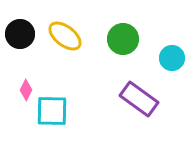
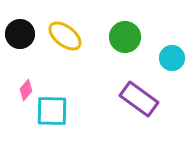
green circle: moved 2 px right, 2 px up
pink diamond: rotated 15 degrees clockwise
